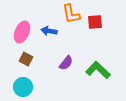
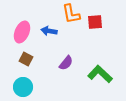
green L-shape: moved 2 px right, 4 px down
